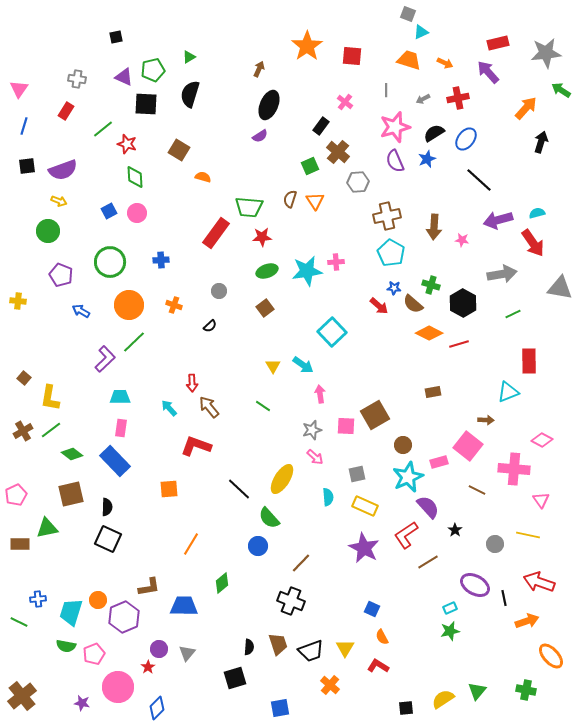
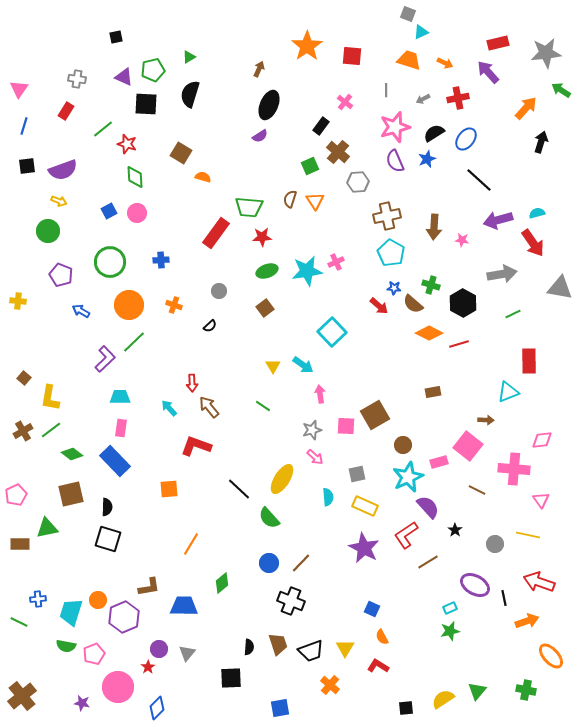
brown square at (179, 150): moved 2 px right, 3 px down
pink cross at (336, 262): rotated 21 degrees counterclockwise
pink diamond at (542, 440): rotated 35 degrees counterclockwise
black square at (108, 539): rotated 8 degrees counterclockwise
blue circle at (258, 546): moved 11 px right, 17 px down
black square at (235, 678): moved 4 px left; rotated 15 degrees clockwise
